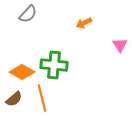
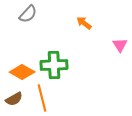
orange arrow: rotated 63 degrees clockwise
green cross: rotated 8 degrees counterclockwise
brown semicircle: rotated 12 degrees clockwise
